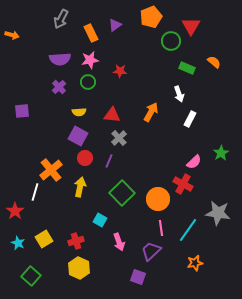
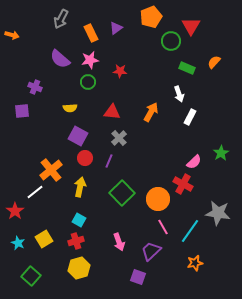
purple triangle at (115, 25): moved 1 px right, 3 px down
purple semicircle at (60, 59): rotated 45 degrees clockwise
orange semicircle at (214, 62): rotated 88 degrees counterclockwise
purple cross at (59, 87): moved 24 px left; rotated 24 degrees counterclockwise
yellow semicircle at (79, 112): moved 9 px left, 4 px up
red triangle at (112, 115): moved 3 px up
white rectangle at (190, 119): moved 2 px up
white line at (35, 192): rotated 36 degrees clockwise
cyan square at (100, 220): moved 21 px left
pink line at (161, 228): moved 2 px right, 1 px up; rotated 21 degrees counterclockwise
cyan line at (188, 230): moved 2 px right, 1 px down
yellow hexagon at (79, 268): rotated 20 degrees clockwise
